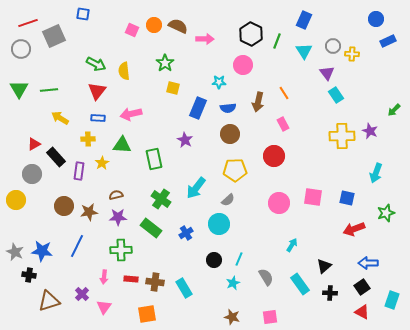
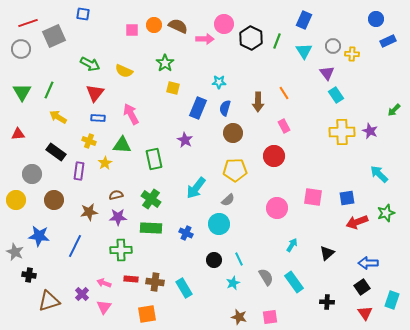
pink square at (132, 30): rotated 24 degrees counterclockwise
black hexagon at (251, 34): moved 4 px down
green arrow at (96, 64): moved 6 px left
pink circle at (243, 65): moved 19 px left, 41 px up
yellow semicircle at (124, 71): rotated 60 degrees counterclockwise
green triangle at (19, 89): moved 3 px right, 3 px down
green line at (49, 90): rotated 60 degrees counterclockwise
red triangle at (97, 91): moved 2 px left, 2 px down
brown arrow at (258, 102): rotated 12 degrees counterclockwise
blue semicircle at (228, 108): moved 3 px left; rotated 112 degrees clockwise
pink arrow at (131, 114): rotated 75 degrees clockwise
yellow arrow at (60, 118): moved 2 px left, 1 px up
pink rectangle at (283, 124): moved 1 px right, 2 px down
brown circle at (230, 134): moved 3 px right, 1 px up
yellow cross at (342, 136): moved 4 px up
yellow cross at (88, 139): moved 1 px right, 2 px down; rotated 24 degrees clockwise
red triangle at (34, 144): moved 16 px left, 10 px up; rotated 24 degrees clockwise
black rectangle at (56, 157): moved 5 px up; rotated 12 degrees counterclockwise
yellow star at (102, 163): moved 3 px right
cyan arrow at (376, 173): moved 3 px right, 1 px down; rotated 114 degrees clockwise
blue square at (347, 198): rotated 21 degrees counterclockwise
green cross at (161, 199): moved 10 px left
pink circle at (279, 203): moved 2 px left, 5 px down
brown circle at (64, 206): moved 10 px left, 6 px up
green rectangle at (151, 228): rotated 35 degrees counterclockwise
red arrow at (354, 229): moved 3 px right, 7 px up
blue cross at (186, 233): rotated 32 degrees counterclockwise
blue line at (77, 246): moved 2 px left
blue star at (42, 251): moved 3 px left, 15 px up
cyan line at (239, 259): rotated 48 degrees counterclockwise
black triangle at (324, 266): moved 3 px right, 13 px up
pink arrow at (104, 277): moved 6 px down; rotated 104 degrees clockwise
cyan rectangle at (300, 284): moved 6 px left, 2 px up
black cross at (330, 293): moved 3 px left, 9 px down
red triangle at (362, 312): moved 3 px right, 1 px down; rotated 28 degrees clockwise
brown star at (232, 317): moved 7 px right
